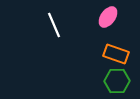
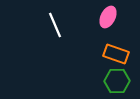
pink ellipse: rotated 10 degrees counterclockwise
white line: moved 1 px right
